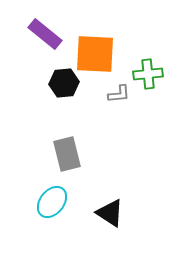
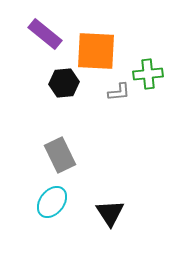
orange square: moved 1 px right, 3 px up
gray L-shape: moved 2 px up
gray rectangle: moved 7 px left, 1 px down; rotated 12 degrees counterclockwise
black triangle: rotated 24 degrees clockwise
